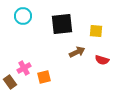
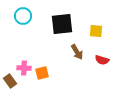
brown arrow: rotated 84 degrees clockwise
pink cross: rotated 32 degrees clockwise
orange square: moved 2 px left, 4 px up
brown rectangle: moved 1 px up
